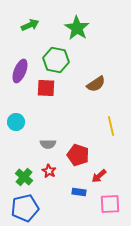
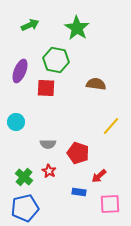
brown semicircle: rotated 138 degrees counterclockwise
yellow line: rotated 54 degrees clockwise
red pentagon: moved 2 px up
